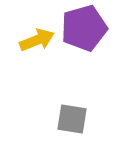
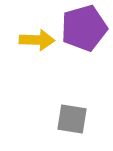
yellow arrow: rotated 24 degrees clockwise
